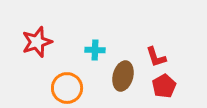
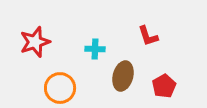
red star: moved 2 px left
cyan cross: moved 1 px up
red L-shape: moved 8 px left, 21 px up
orange circle: moved 7 px left
